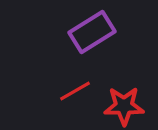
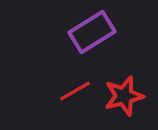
red star: moved 10 px up; rotated 15 degrees counterclockwise
